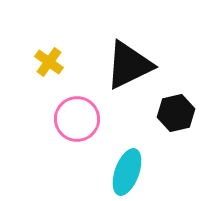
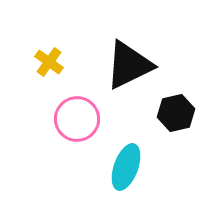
cyan ellipse: moved 1 px left, 5 px up
